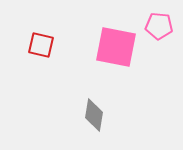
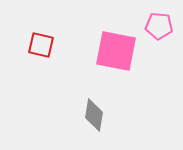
pink square: moved 4 px down
